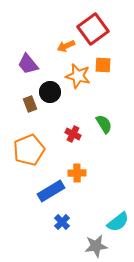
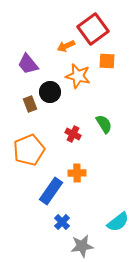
orange square: moved 4 px right, 4 px up
blue rectangle: rotated 24 degrees counterclockwise
gray star: moved 14 px left
